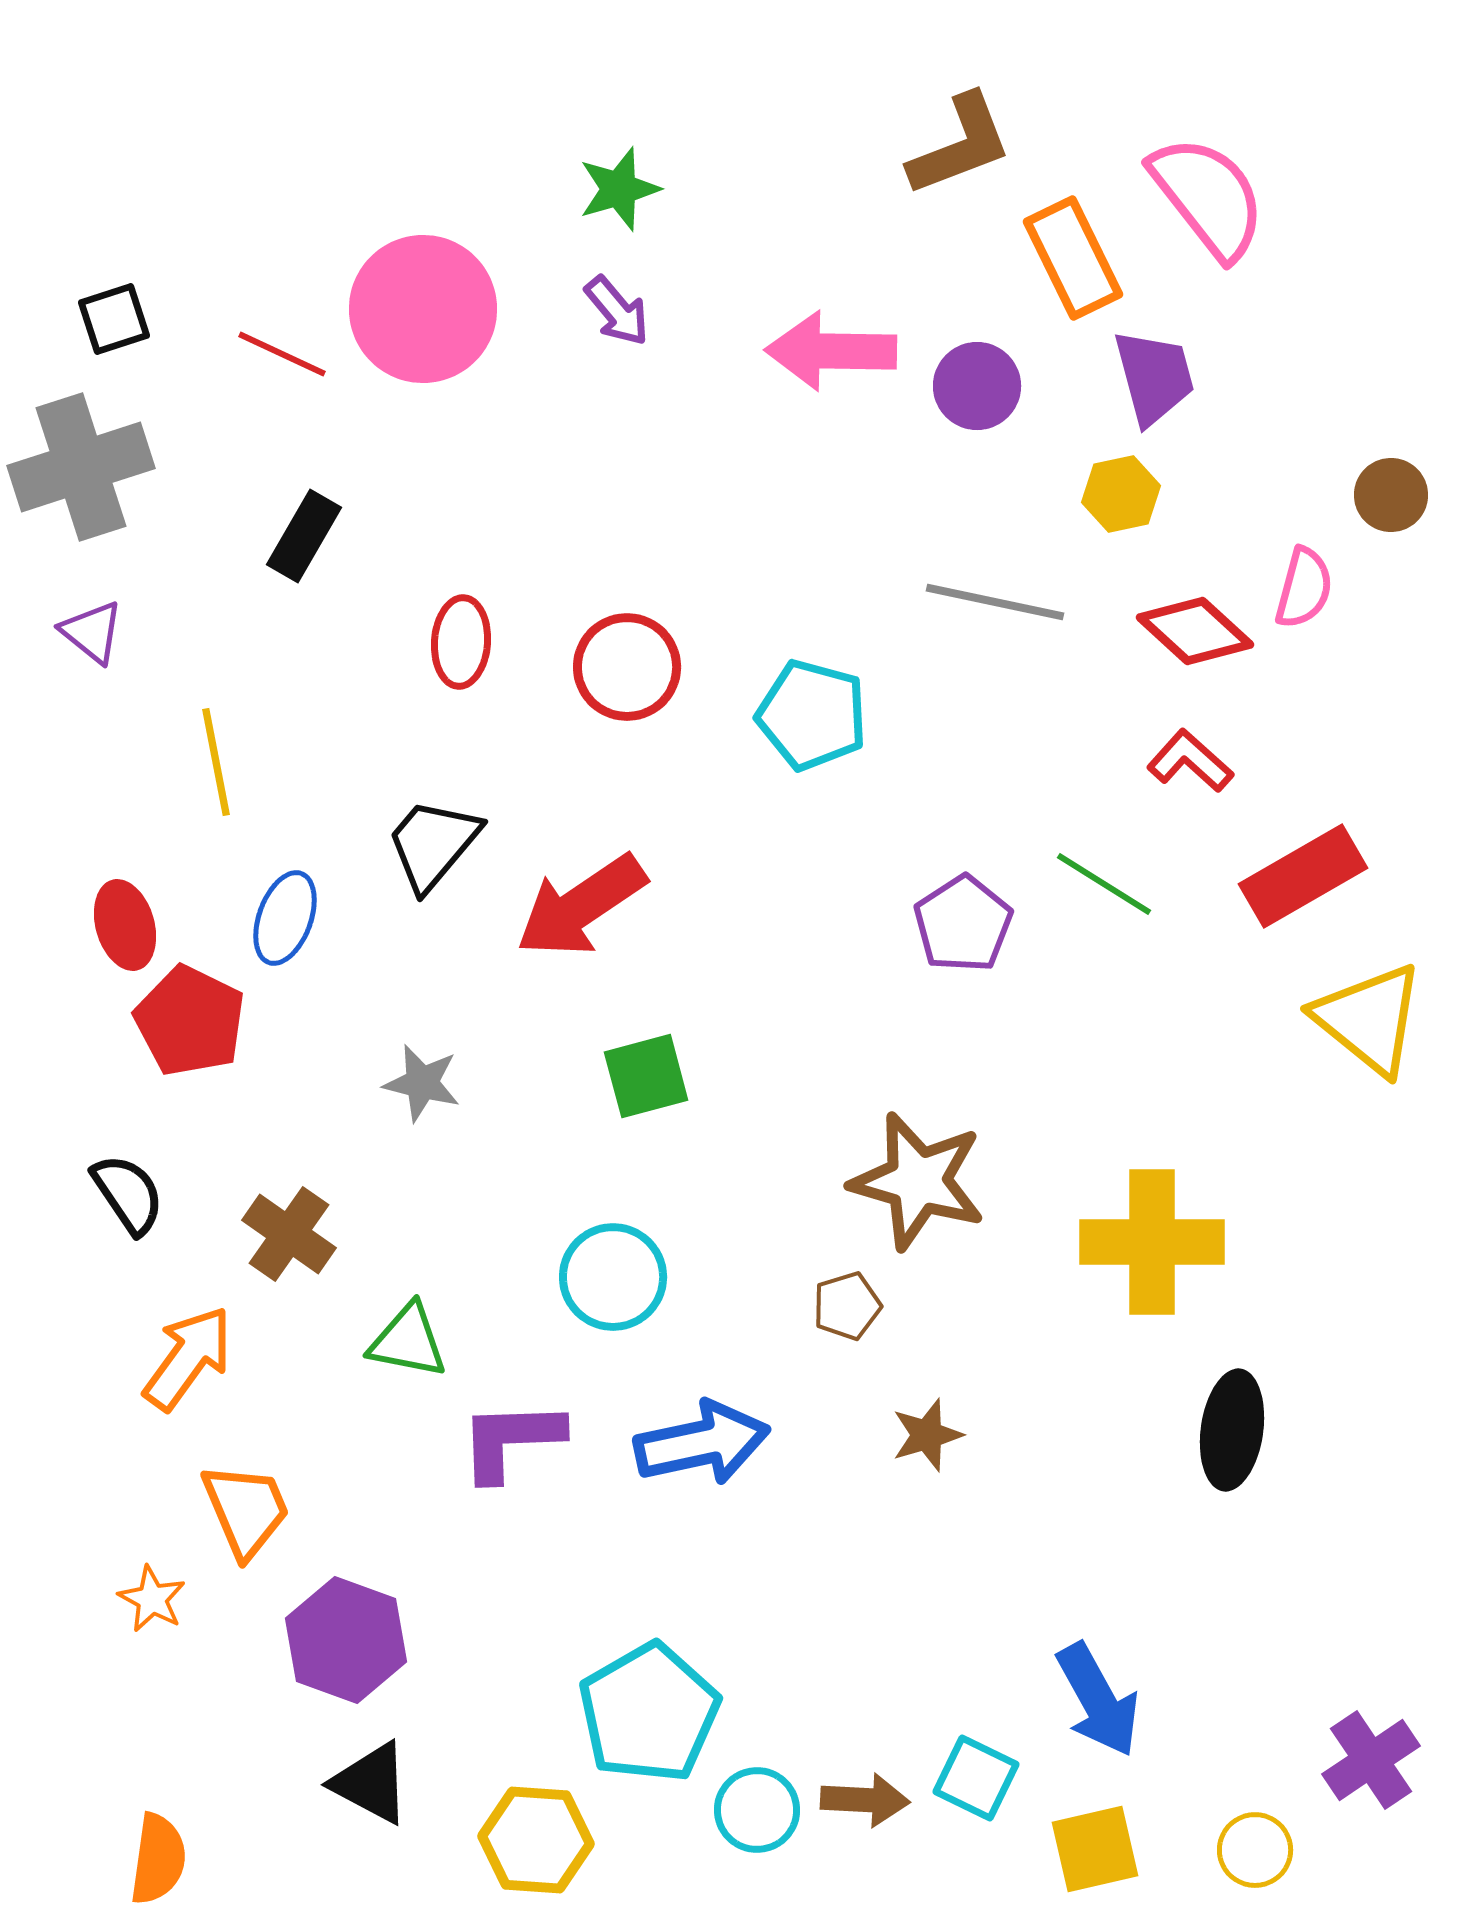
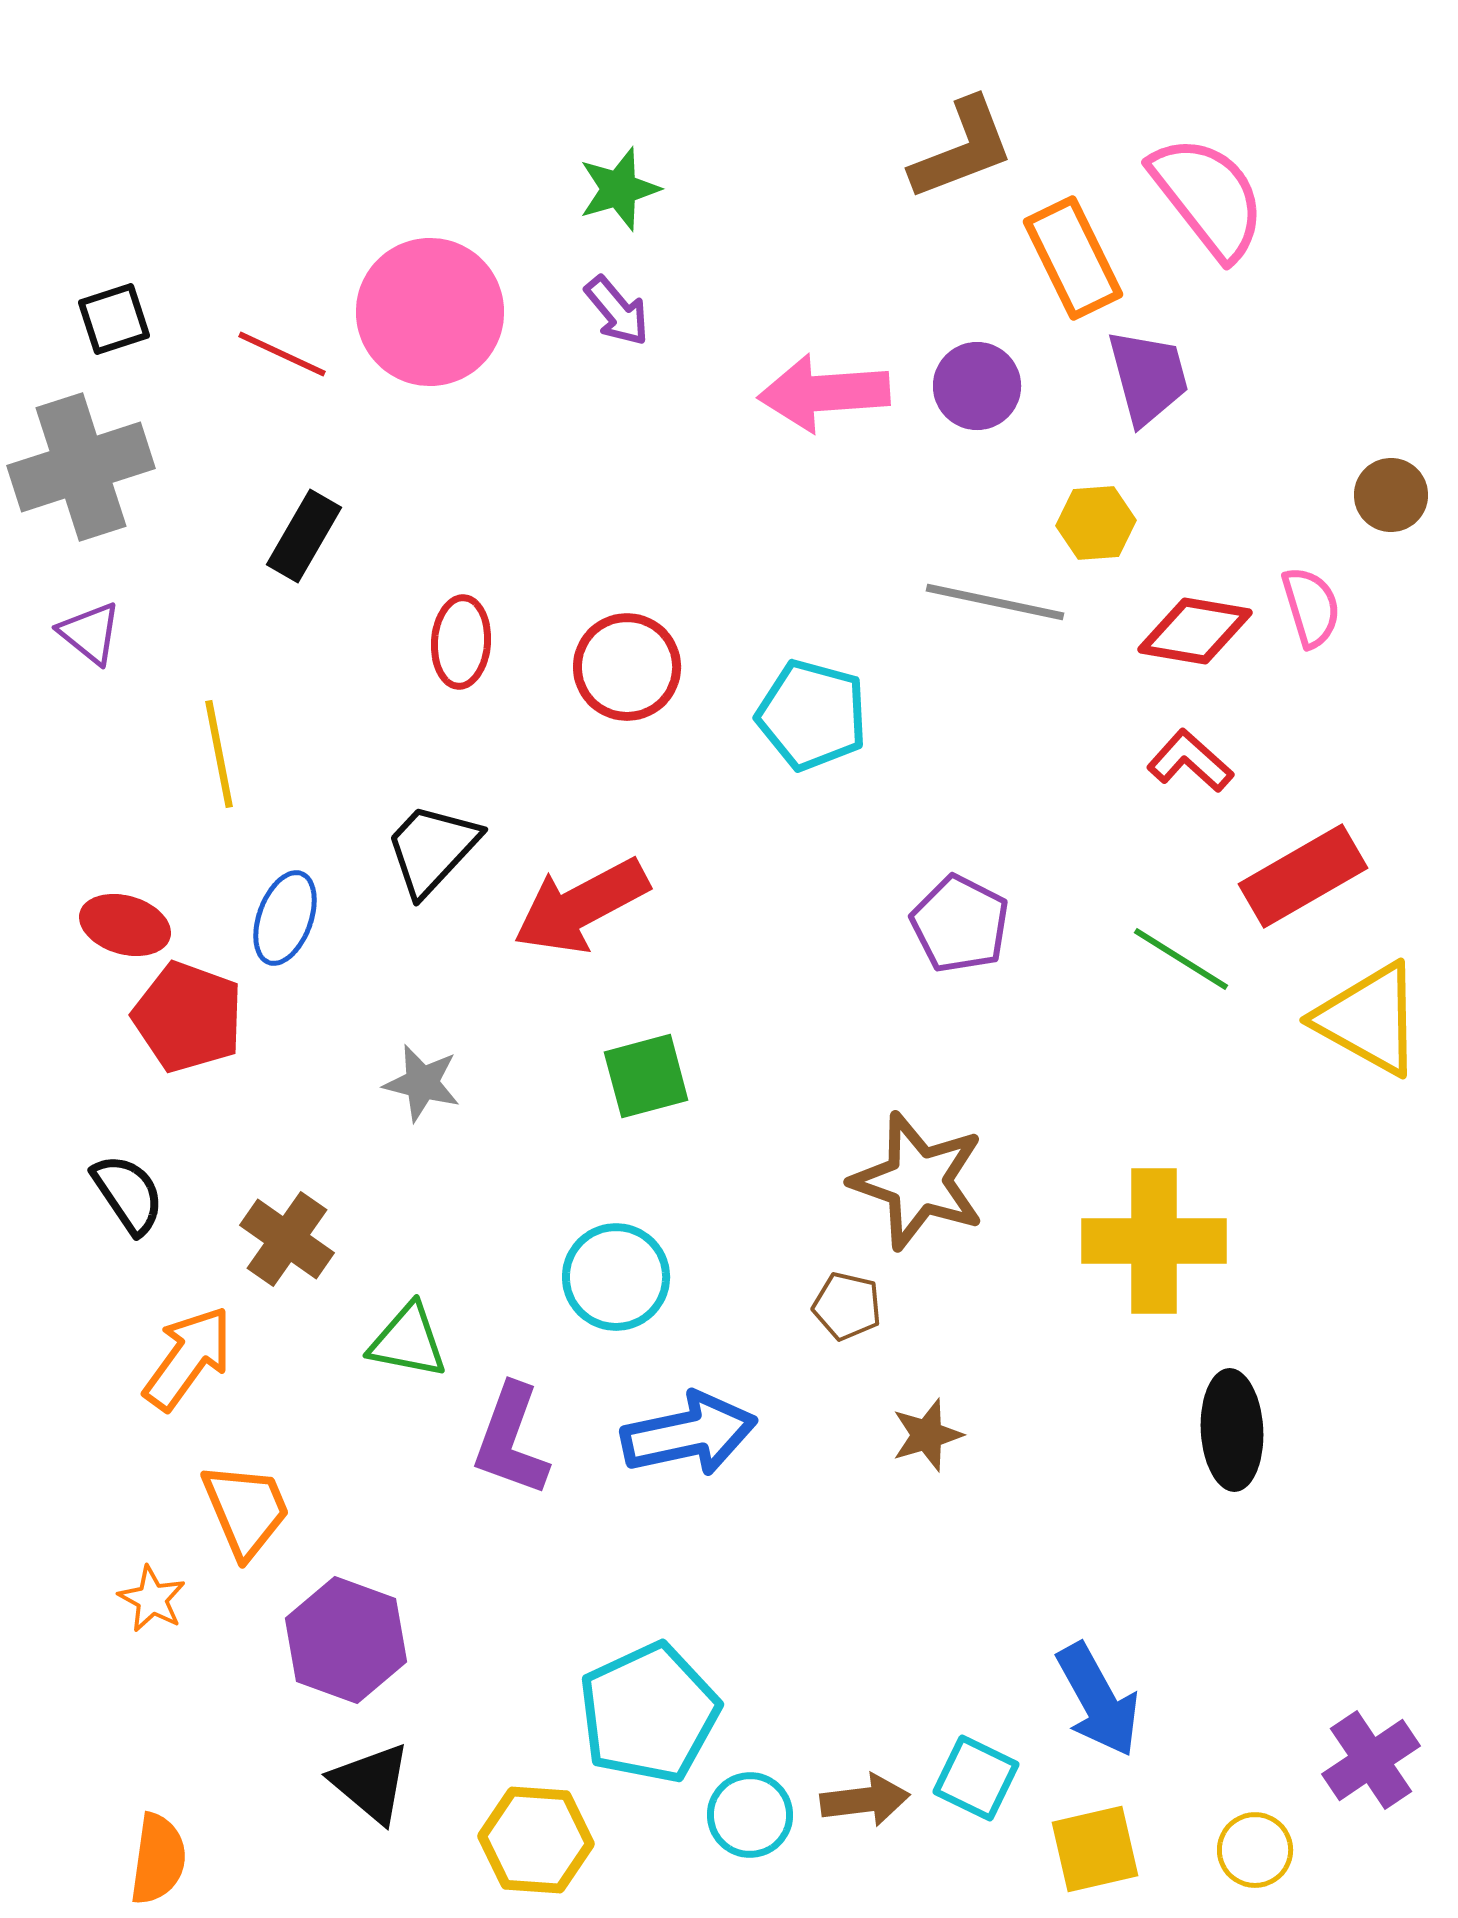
brown L-shape at (960, 145): moved 2 px right, 4 px down
pink circle at (423, 309): moved 7 px right, 3 px down
pink arrow at (831, 351): moved 7 px left, 42 px down; rotated 5 degrees counterclockwise
purple trapezoid at (1154, 377): moved 6 px left
yellow hexagon at (1121, 494): moved 25 px left, 29 px down; rotated 8 degrees clockwise
pink semicircle at (1304, 588): moved 7 px right, 19 px down; rotated 32 degrees counterclockwise
red diamond at (1195, 631): rotated 33 degrees counterclockwise
purple triangle at (92, 632): moved 2 px left, 1 px down
yellow line at (216, 762): moved 3 px right, 8 px up
black trapezoid at (433, 844): moved 1 px left, 5 px down; rotated 3 degrees clockwise
green line at (1104, 884): moved 77 px right, 75 px down
red arrow at (581, 906): rotated 6 degrees clockwise
purple pentagon at (963, 924): moved 3 px left; rotated 12 degrees counterclockwise
red ellipse at (125, 925): rotated 58 degrees counterclockwise
yellow triangle at (1369, 1019): rotated 10 degrees counterclockwise
red pentagon at (190, 1021): moved 2 px left, 4 px up; rotated 6 degrees counterclockwise
brown star at (918, 1181): rotated 3 degrees clockwise
brown cross at (289, 1234): moved 2 px left, 5 px down
yellow cross at (1152, 1242): moved 2 px right, 1 px up
cyan circle at (613, 1277): moved 3 px right
brown pentagon at (847, 1306): rotated 30 degrees clockwise
black ellipse at (1232, 1430): rotated 11 degrees counterclockwise
purple L-shape at (511, 1440): rotated 68 degrees counterclockwise
blue arrow at (702, 1443): moved 13 px left, 9 px up
cyan pentagon at (649, 1713): rotated 5 degrees clockwise
black triangle at (371, 1783): rotated 12 degrees clockwise
brown arrow at (865, 1800): rotated 10 degrees counterclockwise
cyan circle at (757, 1810): moved 7 px left, 5 px down
